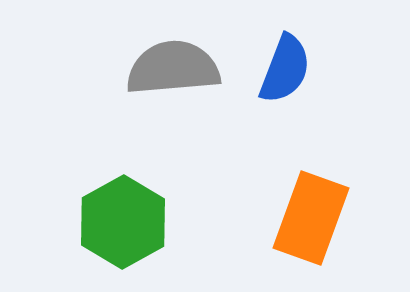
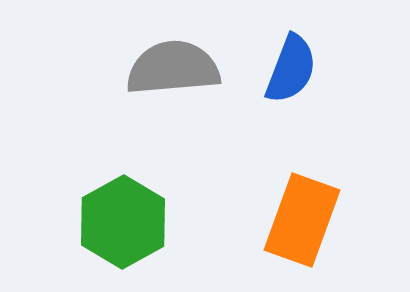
blue semicircle: moved 6 px right
orange rectangle: moved 9 px left, 2 px down
